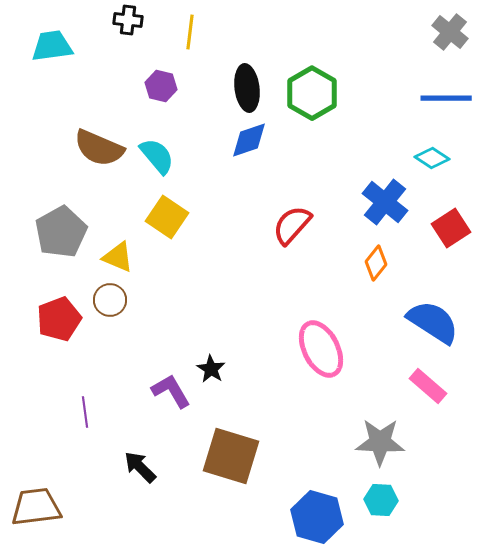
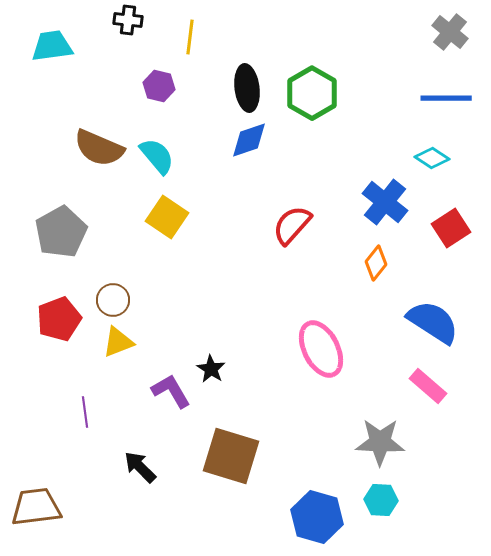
yellow line: moved 5 px down
purple hexagon: moved 2 px left
yellow triangle: moved 85 px down; rotated 44 degrees counterclockwise
brown circle: moved 3 px right
